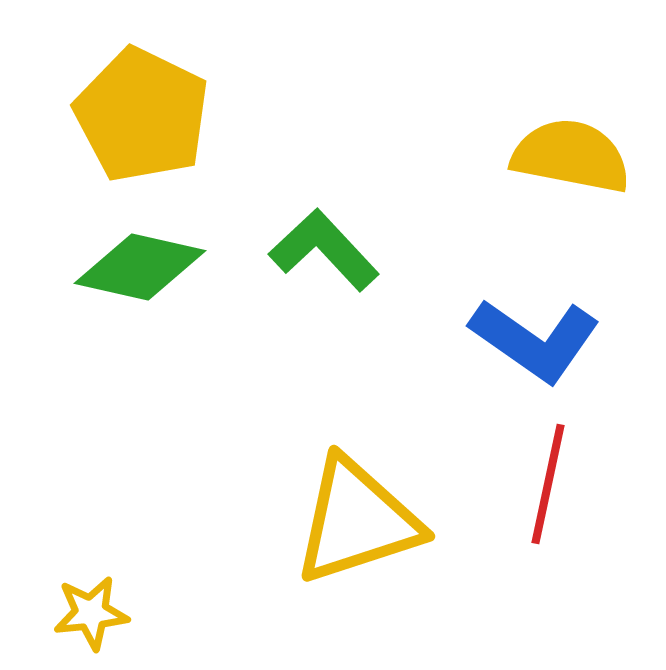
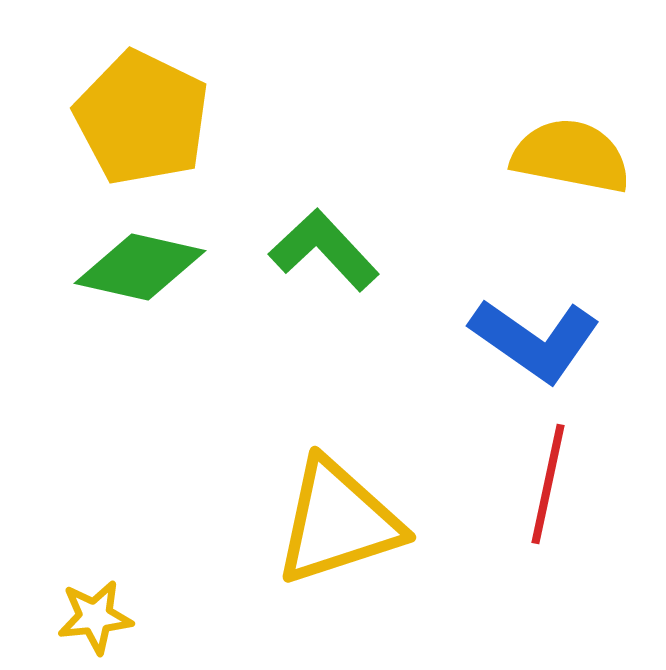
yellow pentagon: moved 3 px down
yellow triangle: moved 19 px left, 1 px down
yellow star: moved 4 px right, 4 px down
